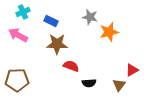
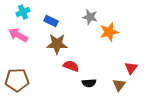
red triangle: moved 1 px left, 2 px up; rotated 24 degrees counterclockwise
